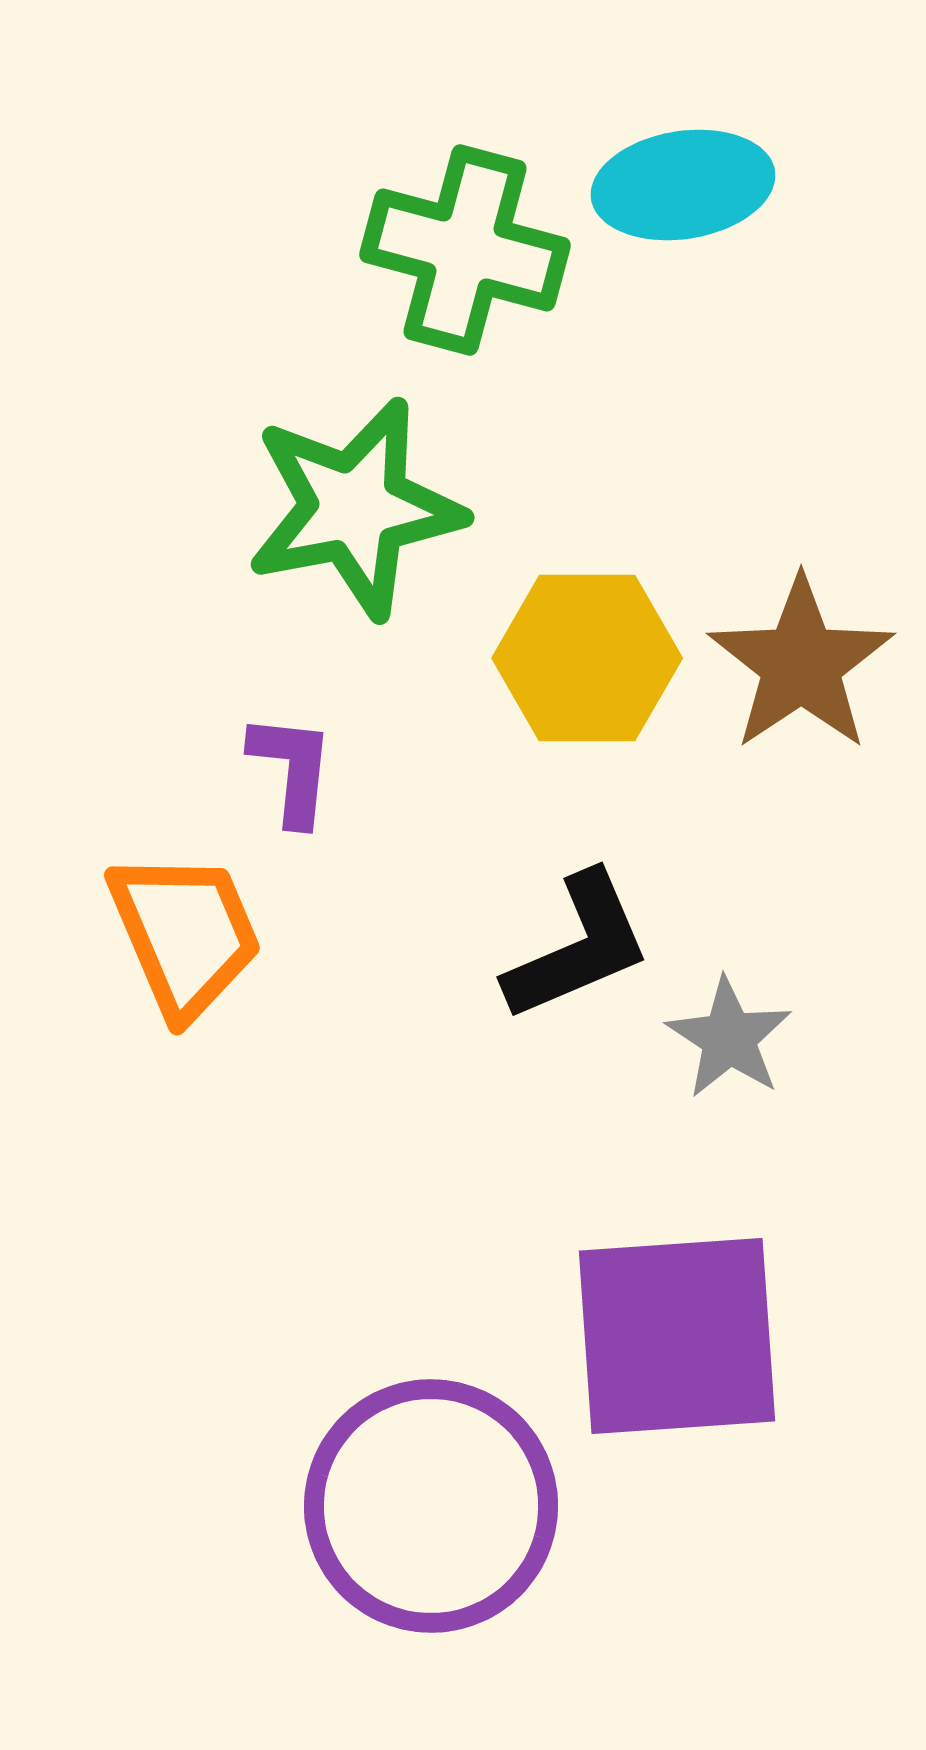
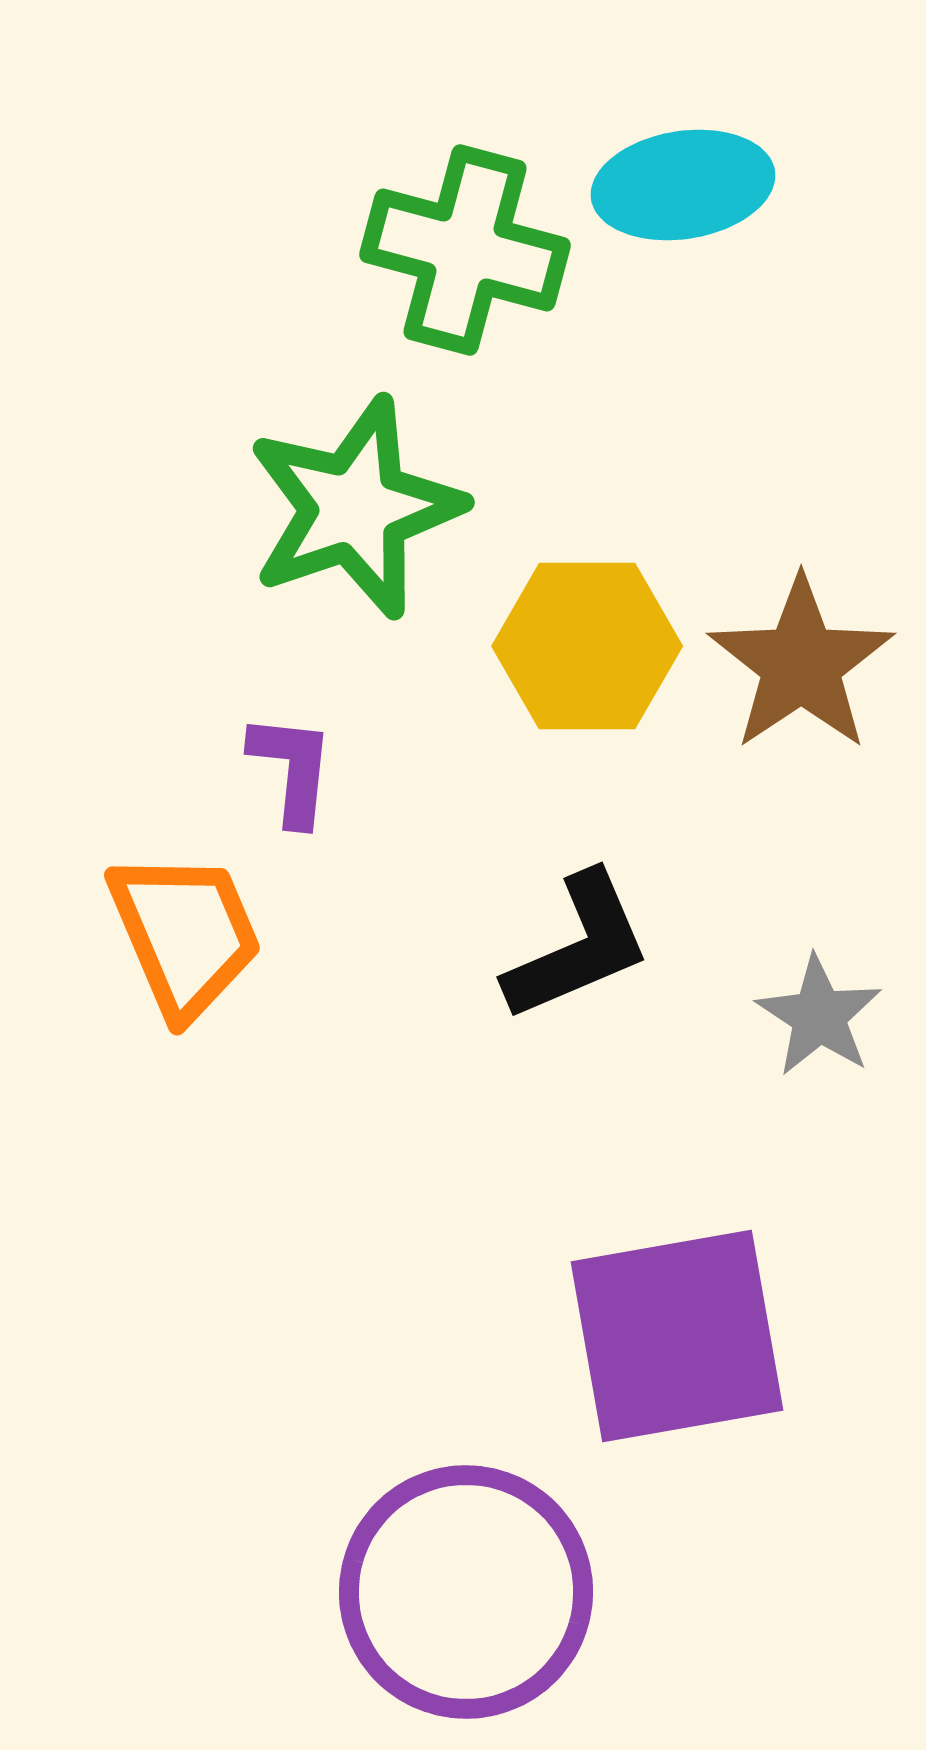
green star: rotated 8 degrees counterclockwise
yellow hexagon: moved 12 px up
gray star: moved 90 px right, 22 px up
purple square: rotated 6 degrees counterclockwise
purple circle: moved 35 px right, 86 px down
